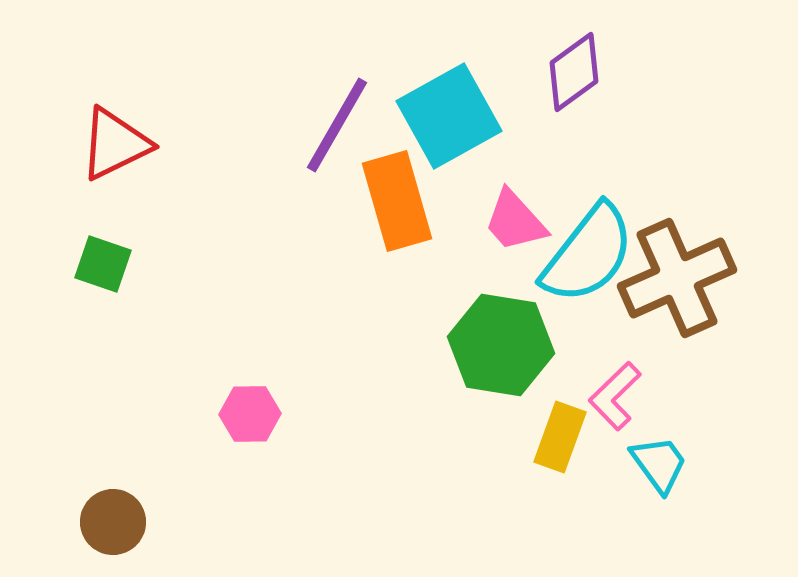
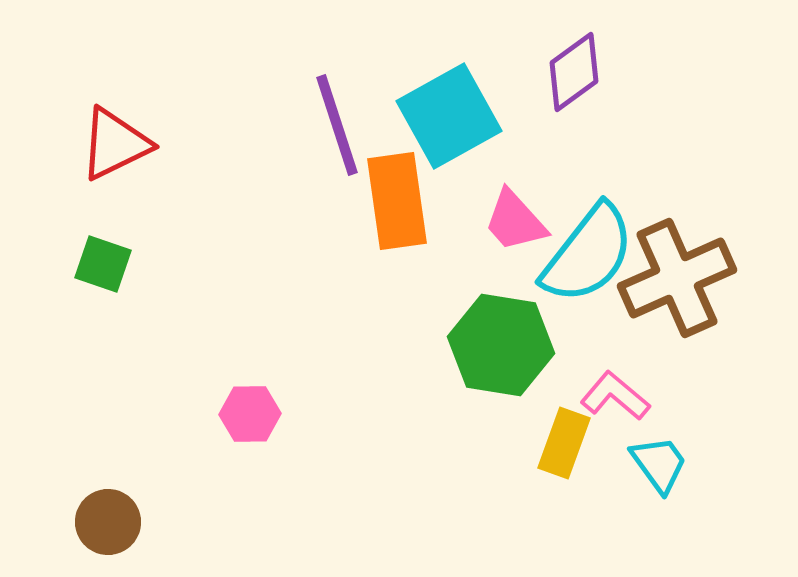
purple line: rotated 48 degrees counterclockwise
orange rectangle: rotated 8 degrees clockwise
pink L-shape: rotated 84 degrees clockwise
yellow rectangle: moved 4 px right, 6 px down
brown circle: moved 5 px left
